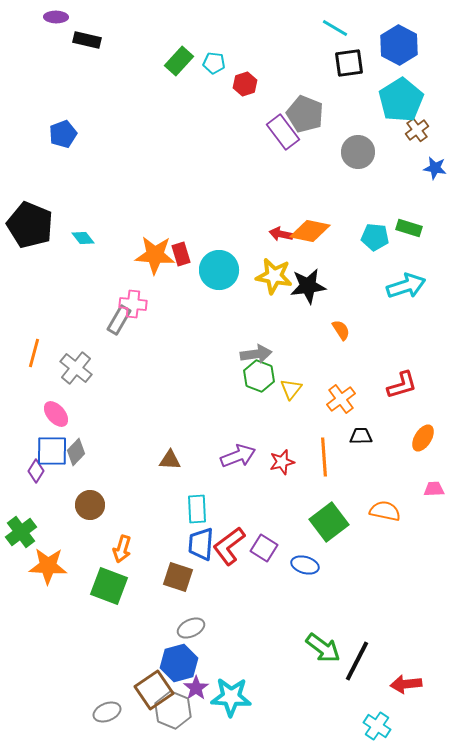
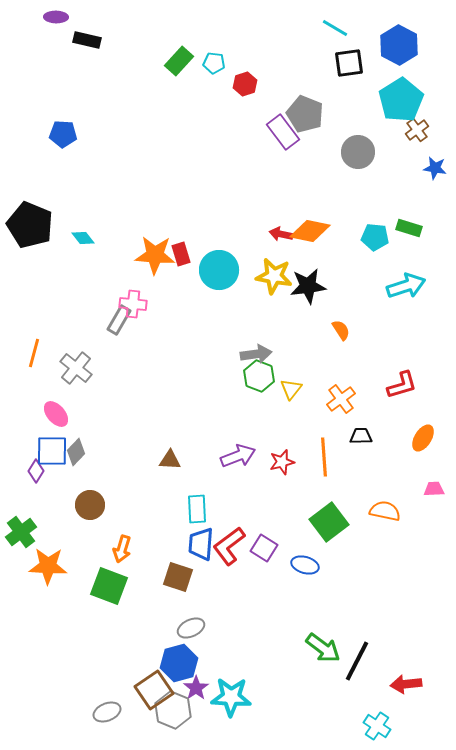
blue pentagon at (63, 134): rotated 24 degrees clockwise
